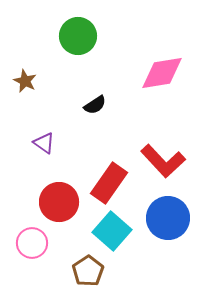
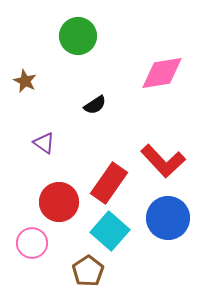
cyan square: moved 2 px left
